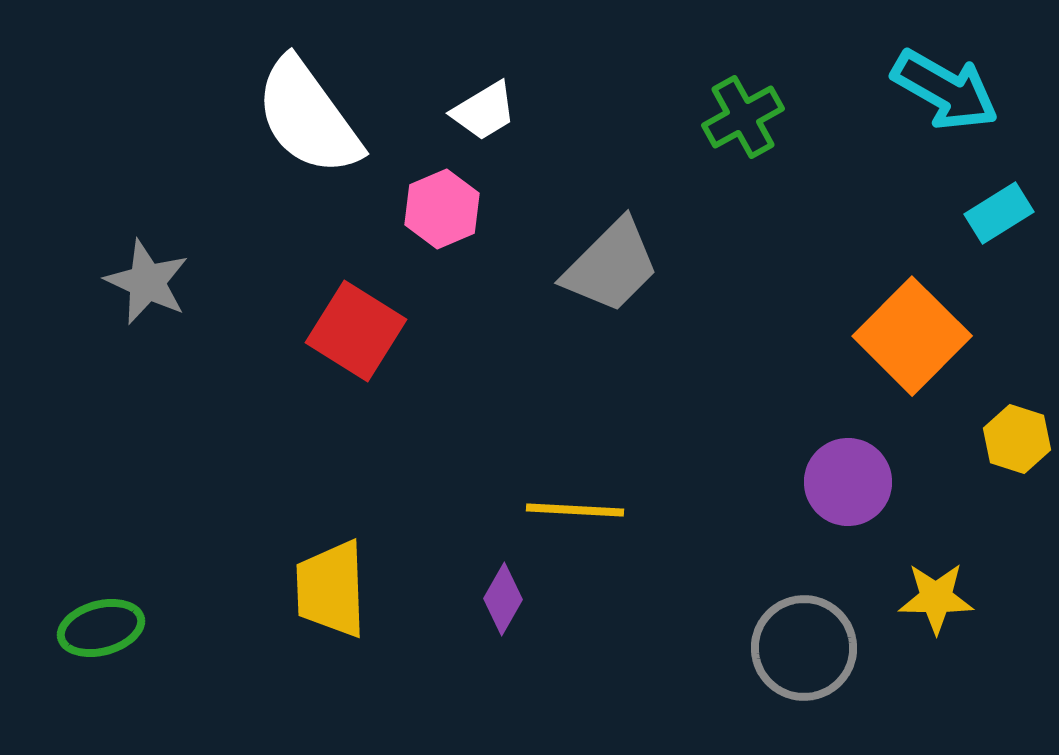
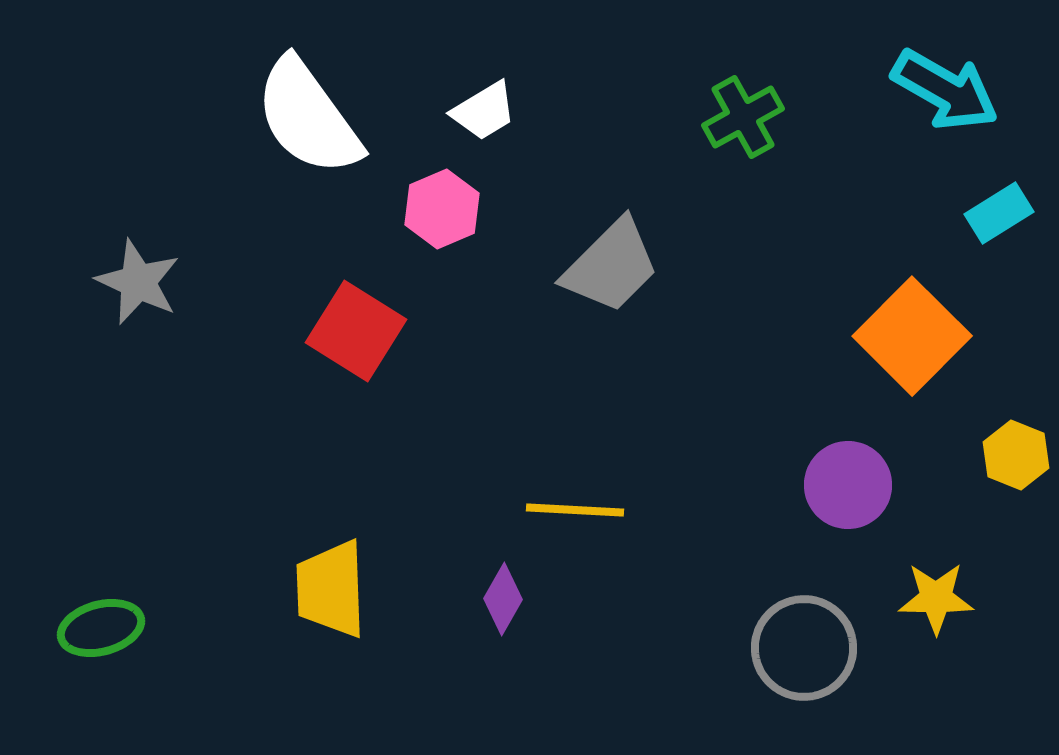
gray star: moved 9 px left
yellow hexagon: moved 1 px left, 16 px down; rotated 4 degrees clockwise
purple circle: moved 3 px down
